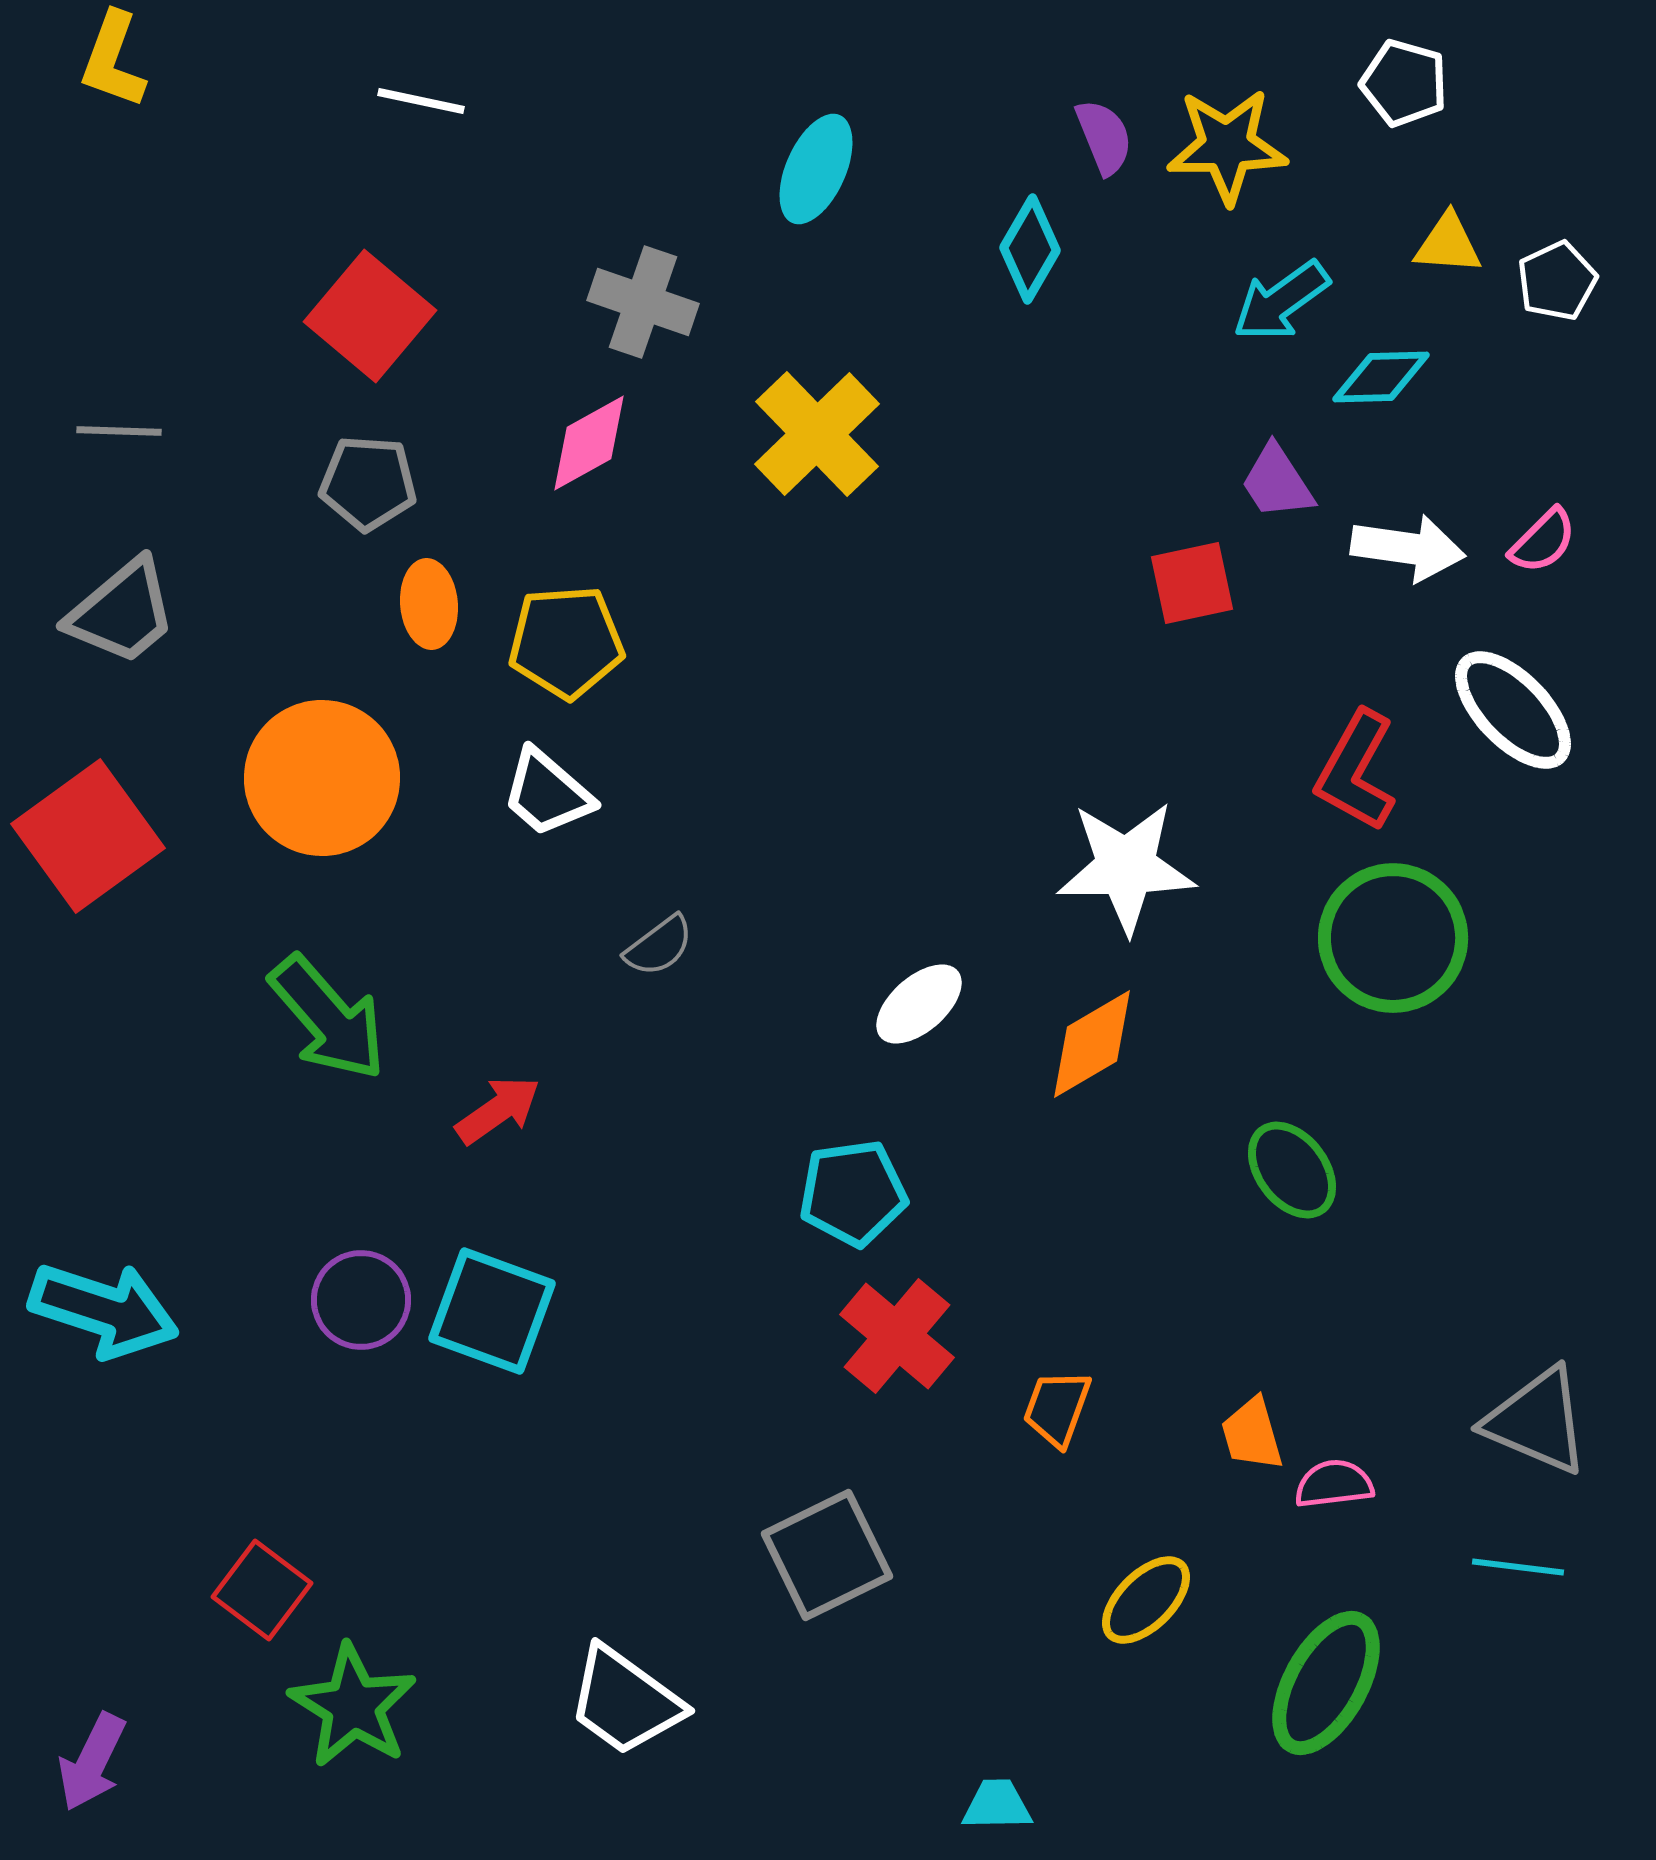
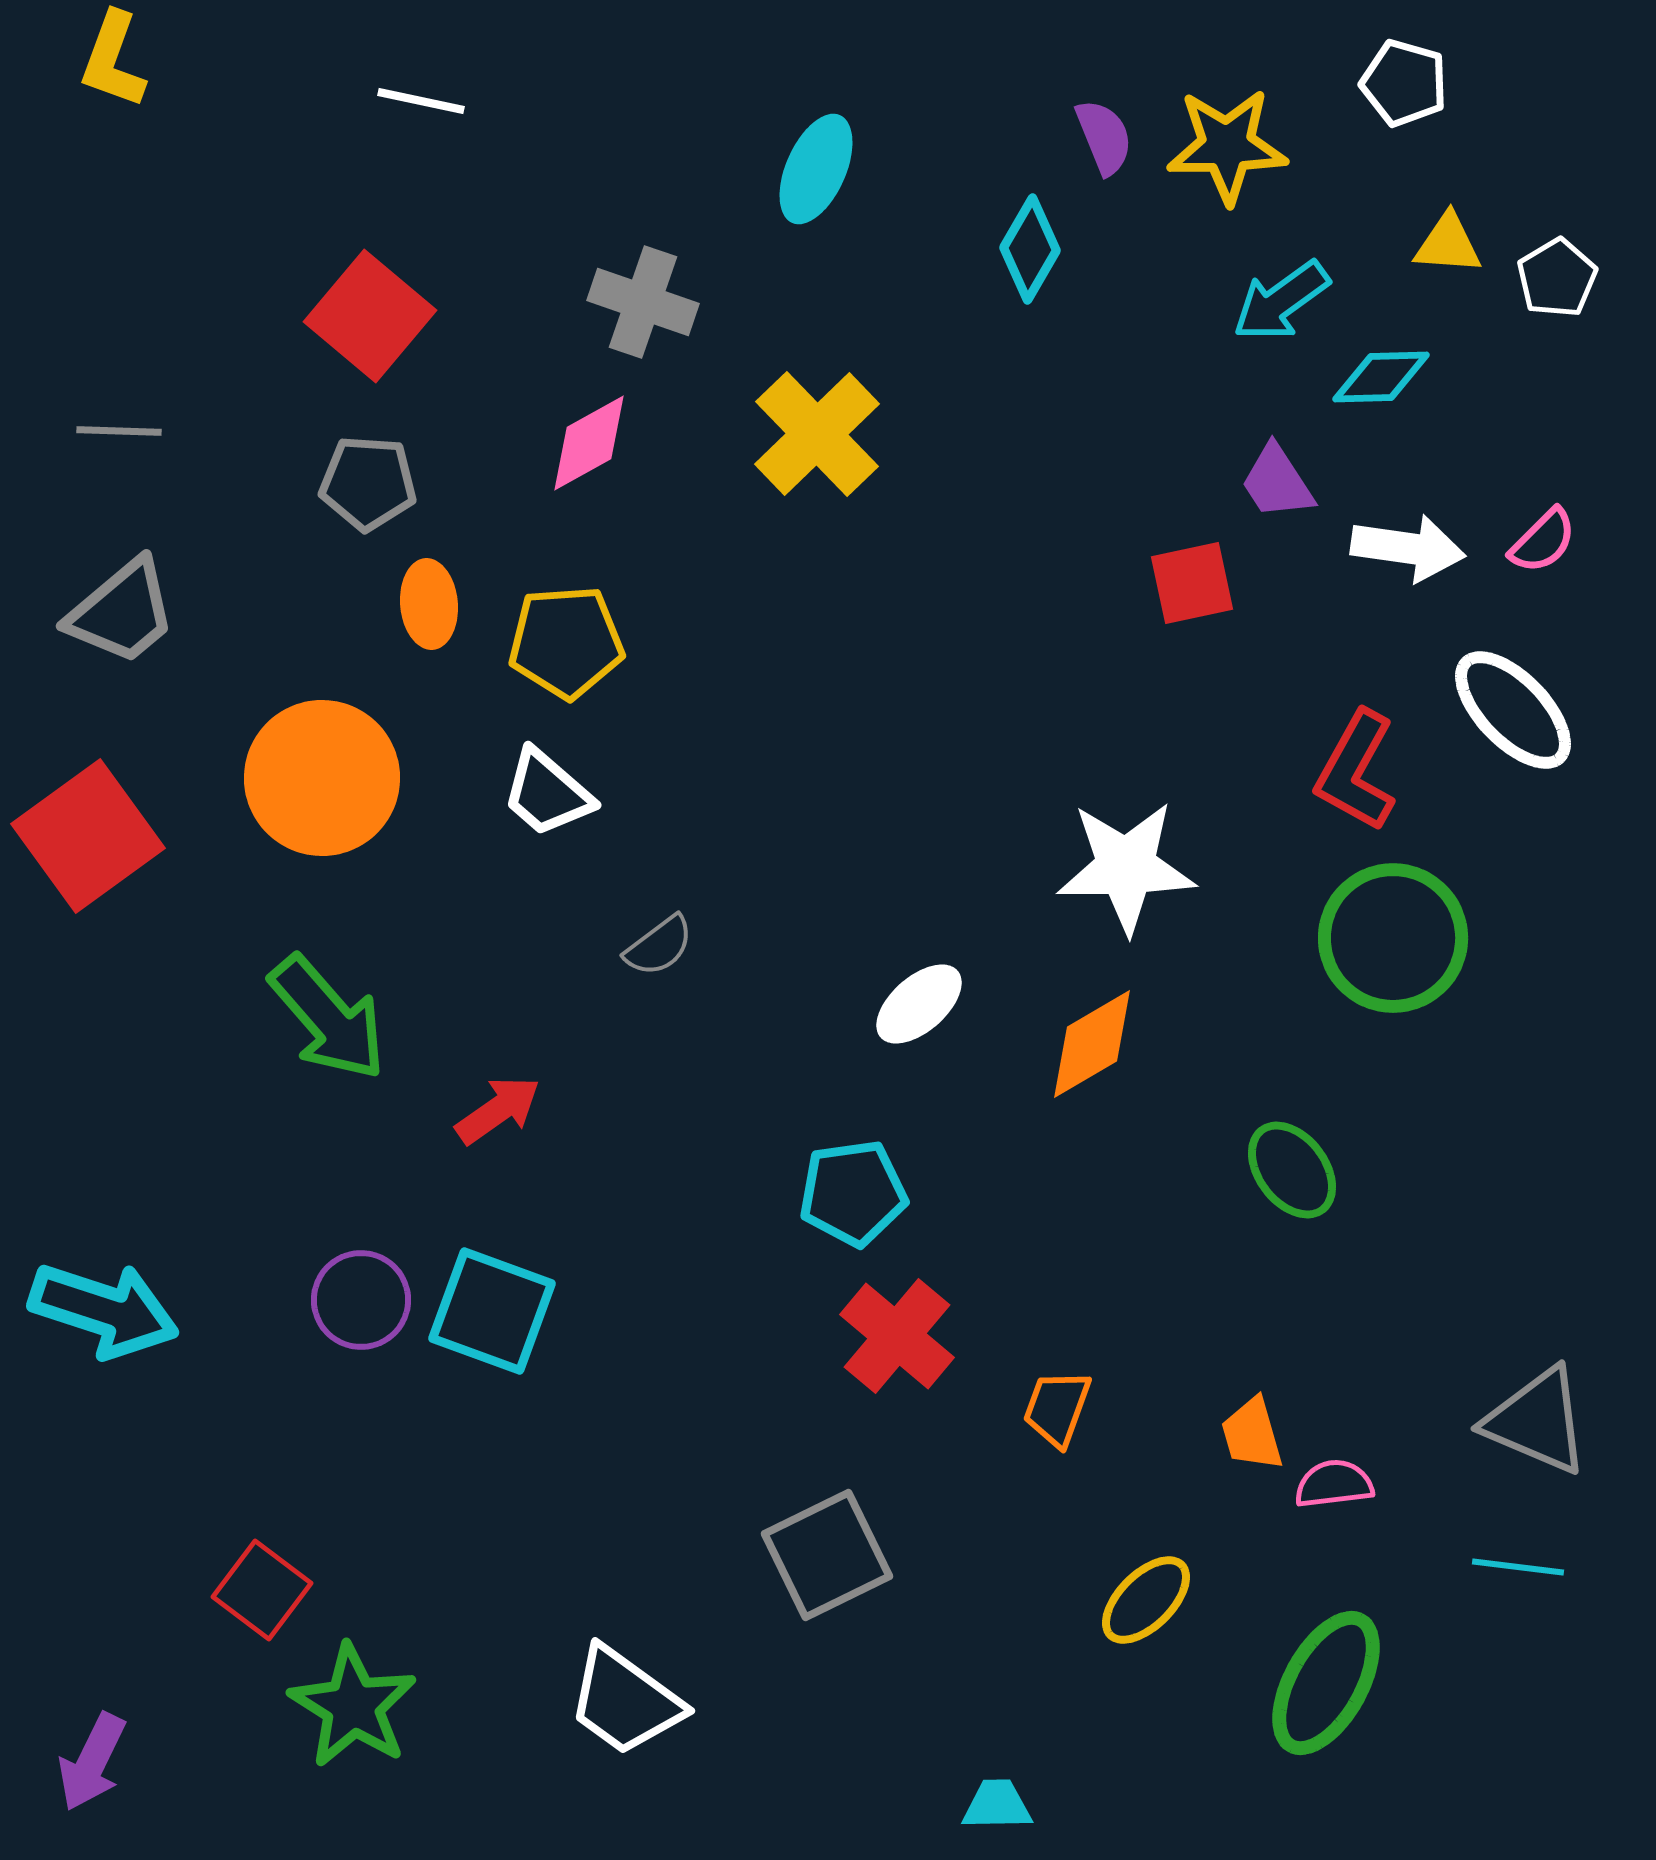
white pentagon at (1557, 281): moved 3 px up; rotated 6 degrees counterclockwise
